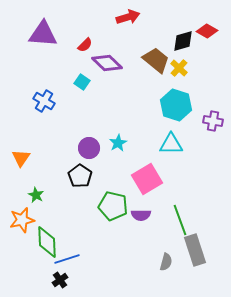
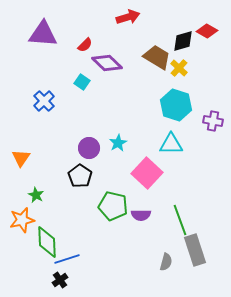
brown trapezoid: moved 1 px right, 3 px up; rotated 8 degrees counterclockwise
blue cross: rotated 15 degrees clockwise
pink square: moved 6 px up; rotated 16 degrees counterclockwise
